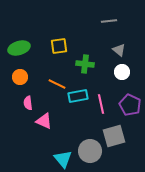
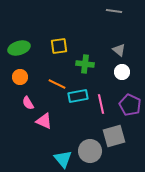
gray line: moved 5 px right, 10 px up; rotated 14 degrees clockwise
pink semicircle: rotated 24 degrees counterclockwise
